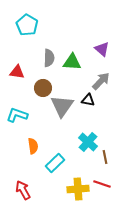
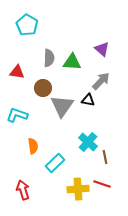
red arrow: rotated 12 degrees clockwise
